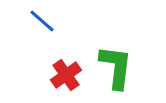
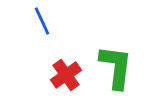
blue line: rotated 24 degrees clockwise
